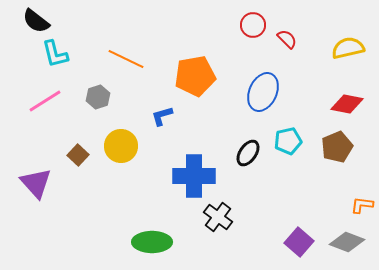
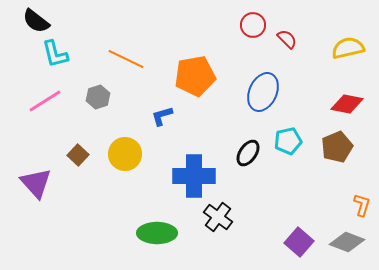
yellow circle: moved 4 px right, 8 px down
orange L-shape: rotated 100 degrees clockwise
green ellipse: moved 5 px right, 9 px up
